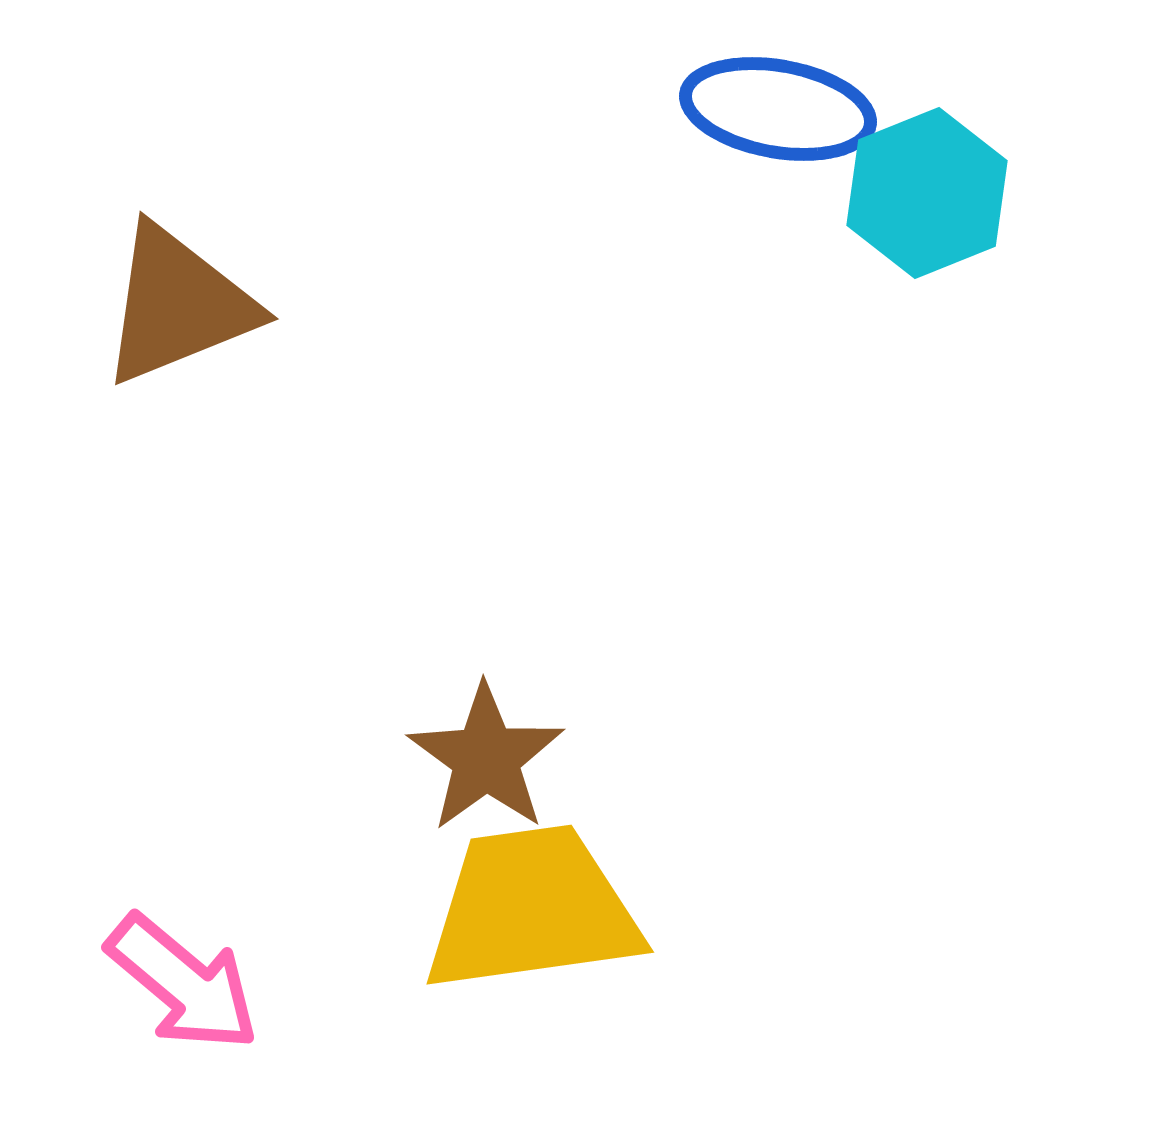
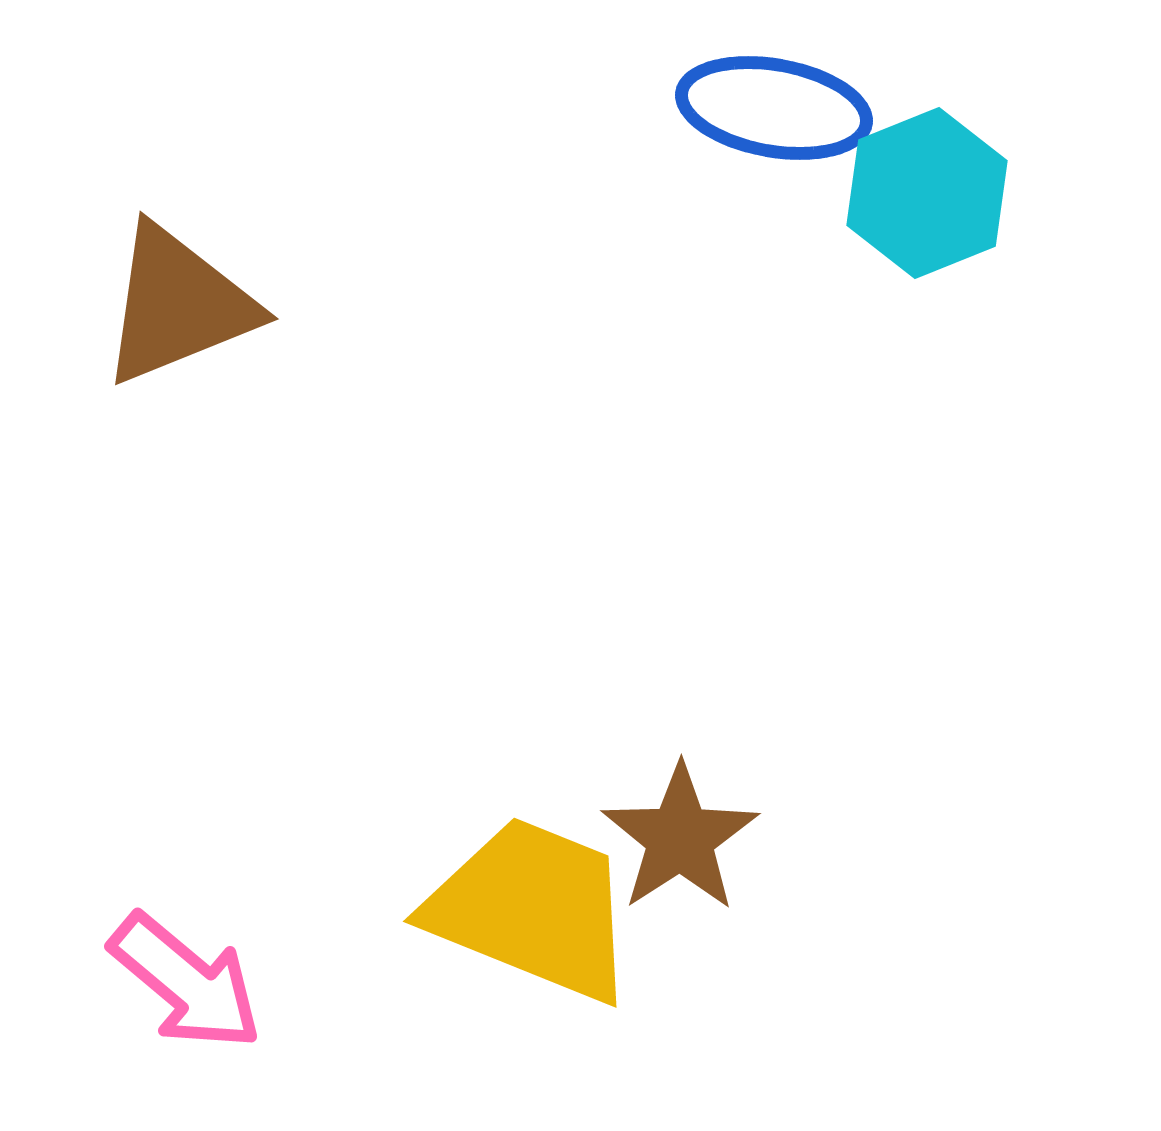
blue ellipse: moved 4 px left, 1 px up
brown star: moved 194 px right, 80 px down; rotated 3 degrees clockwise
yellow trapezoid: rotated 30 degrees clockwise
pink arrow: moved 3 px right, 1 px up
